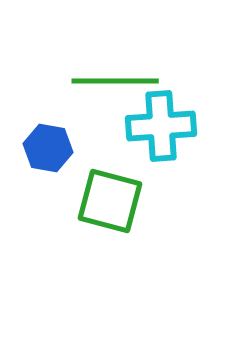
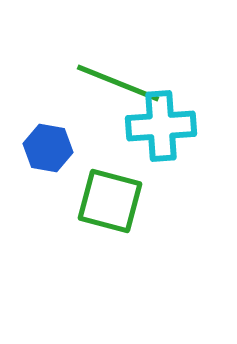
green line: moved 3 px right, 2 px down; rotated 22 degrees clockwise
